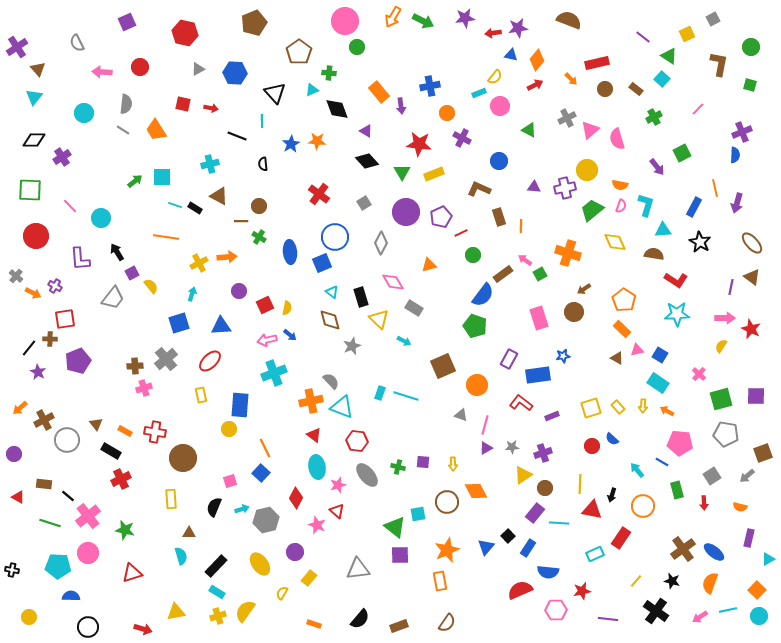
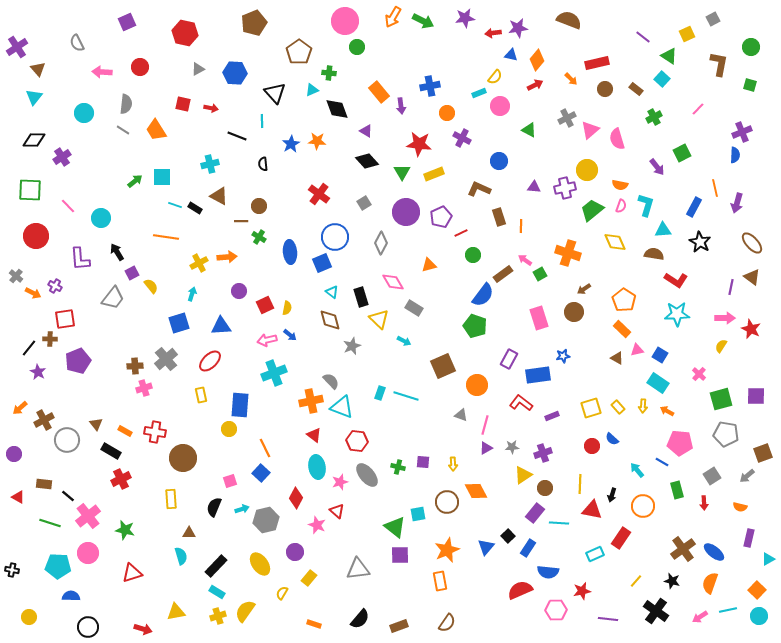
pink line at (70, 206): moved 2 px left
pink star at (338, 485): moved 2 px right, 3 px up
